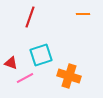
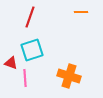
orange line: moved 2 px left, 2 px up
cyan square: moved 9 px left, 5 px up
pink line: rotated 66 degrees counterclockwise
